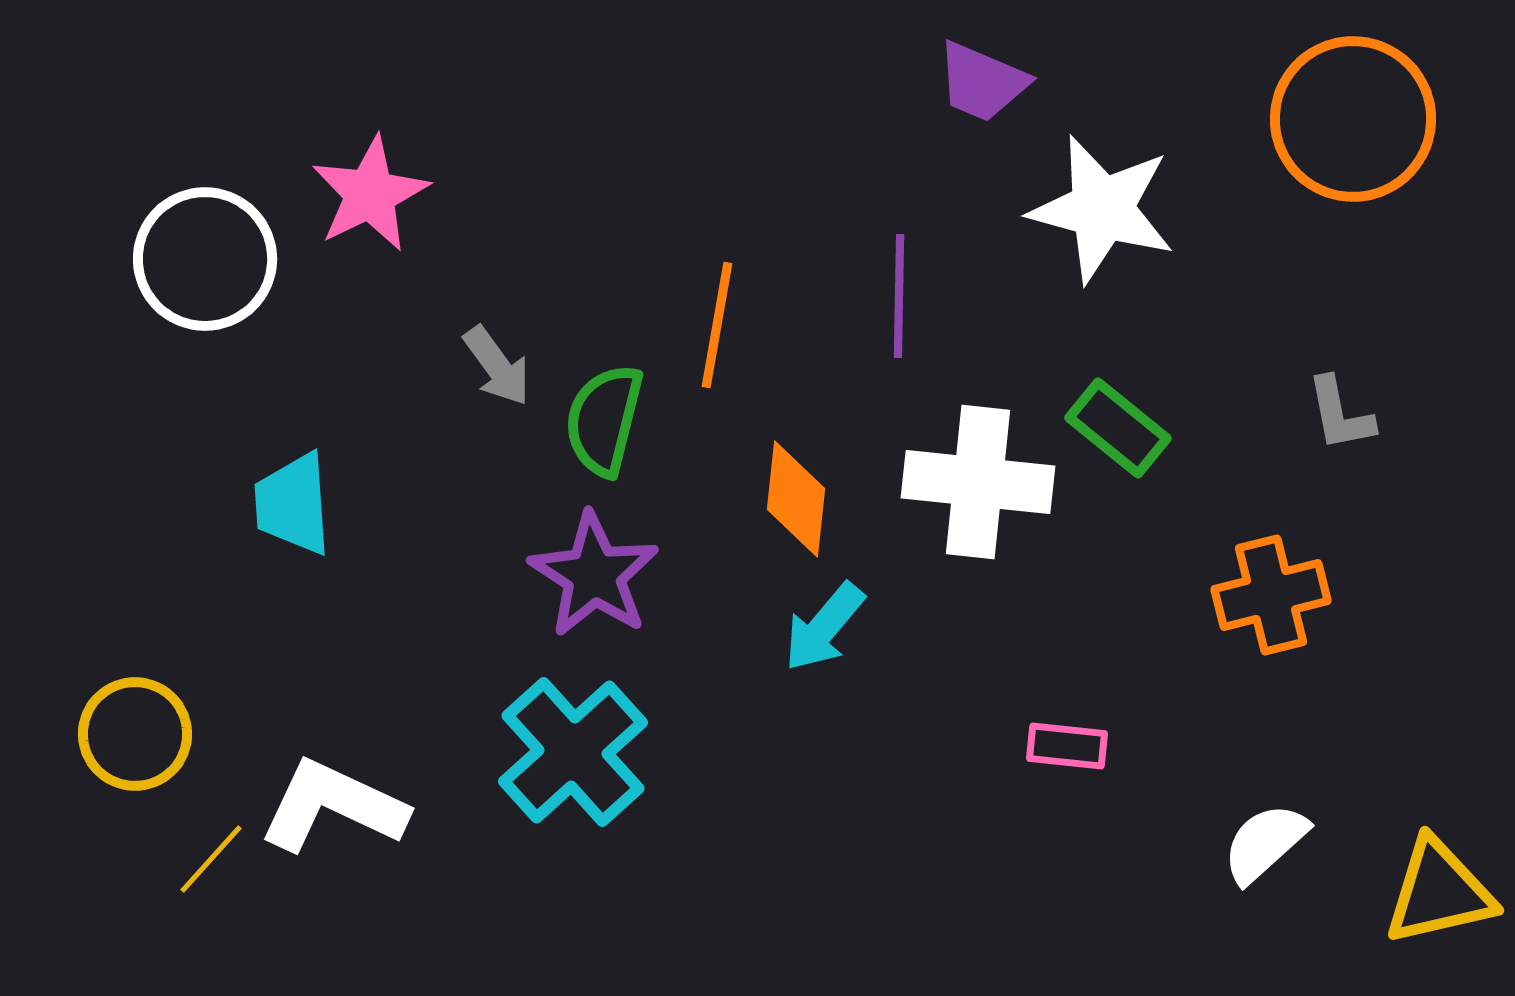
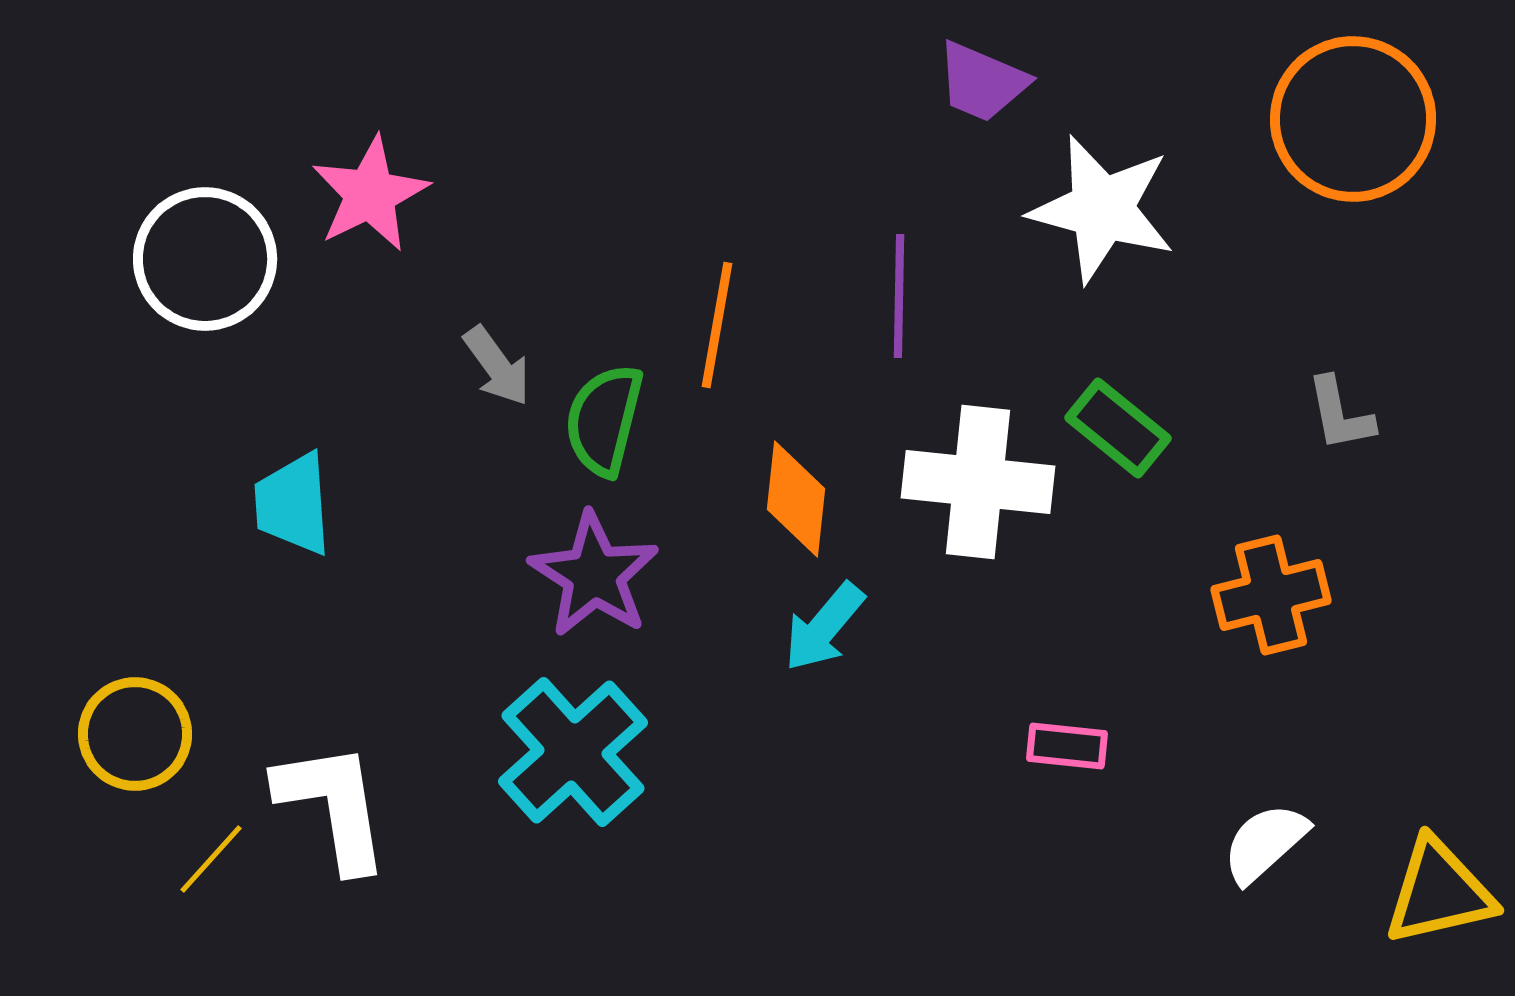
white L-shape: rotated 56 degrees clockwise
